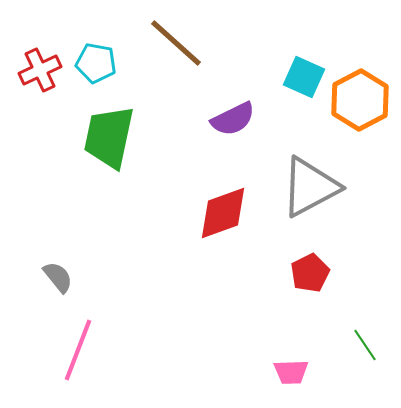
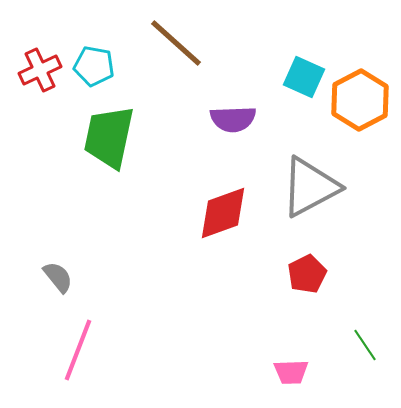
cyan pentagon: moved 2 px left, 3 px down
purple semicircle: rotated 24 degrees clockwise
red pentagon: moved 3 px left, 1 px down
